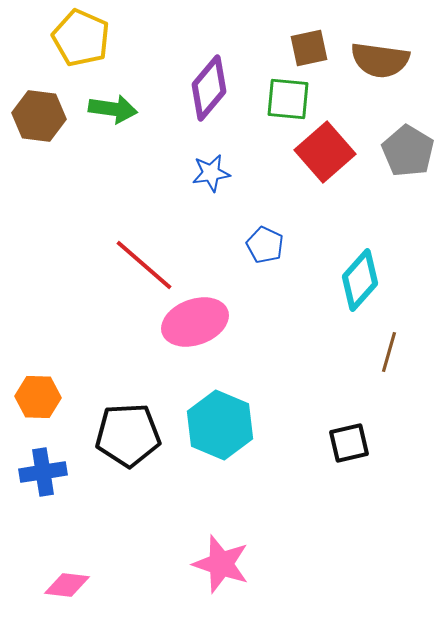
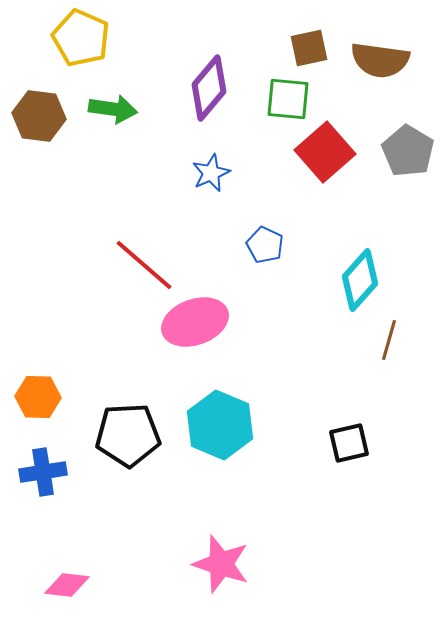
blue star: rotated 15 degrees counterclockwise
brown line: moved 12 px up
